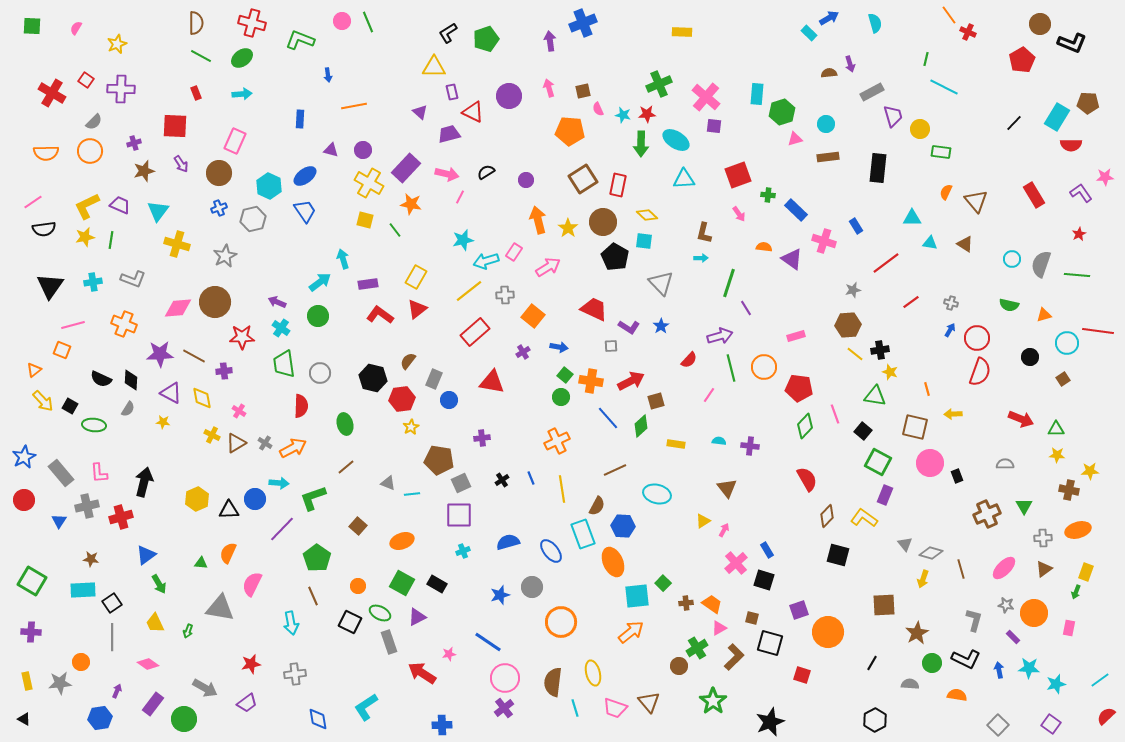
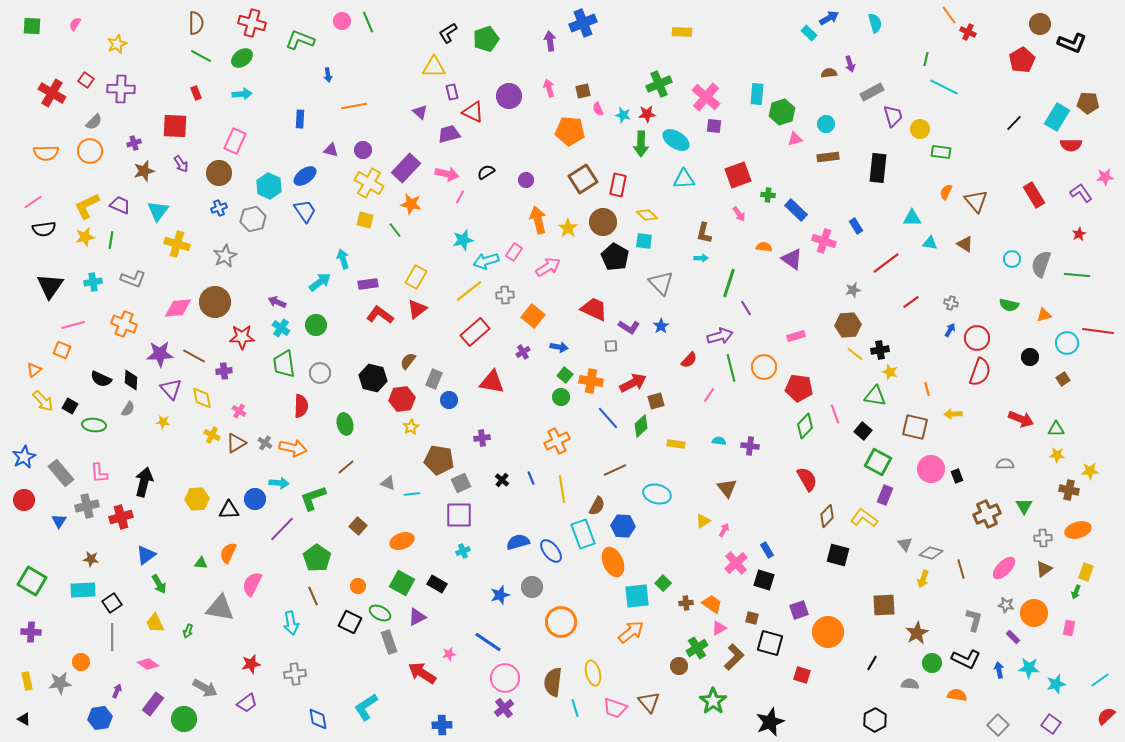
pink semicircle at (76, 28): moved 1 px left, 4 px up
green circle at (318, 316): moved 2 px left, 9 px down
red arrow at (631, 381): moved 2 px right, 2 px down
purple triangle at (171, 393): moved 4 px up; rotated 20 degrees clockwise
orange arrow at (293, 448): rotated 40 degrees clockwise
pink circle at (930, 463): moved 1 px right, 6 px down
black cross at (502, 480): rotated 16 degrees counterclockwise
yellow hexagon at (197, 499): rotated 20 degrees clockwise
blue semicircle at (508, 542): moved 10 px right
